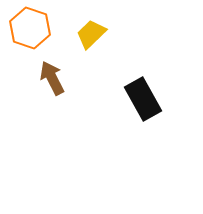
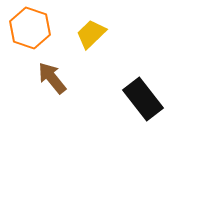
brown arrow: rotated 12 degrees counterclockwise
black rectangle: rotated 9 degrees counterclockwise
